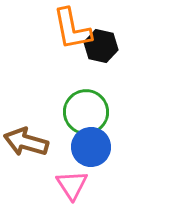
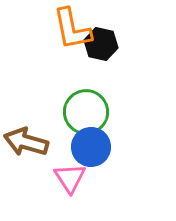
black hexagon: moved 2 px up
pink triangle: moved 2 px left, 7 px up
